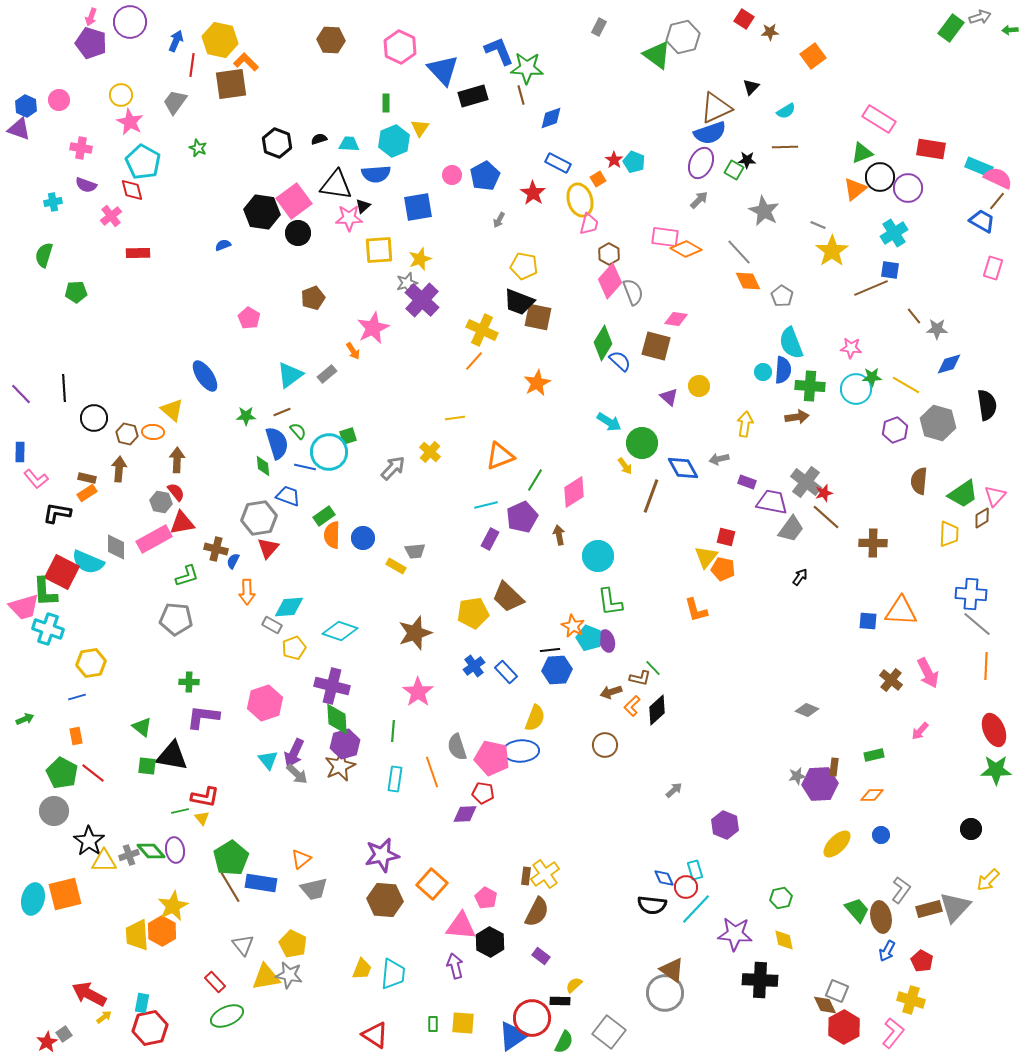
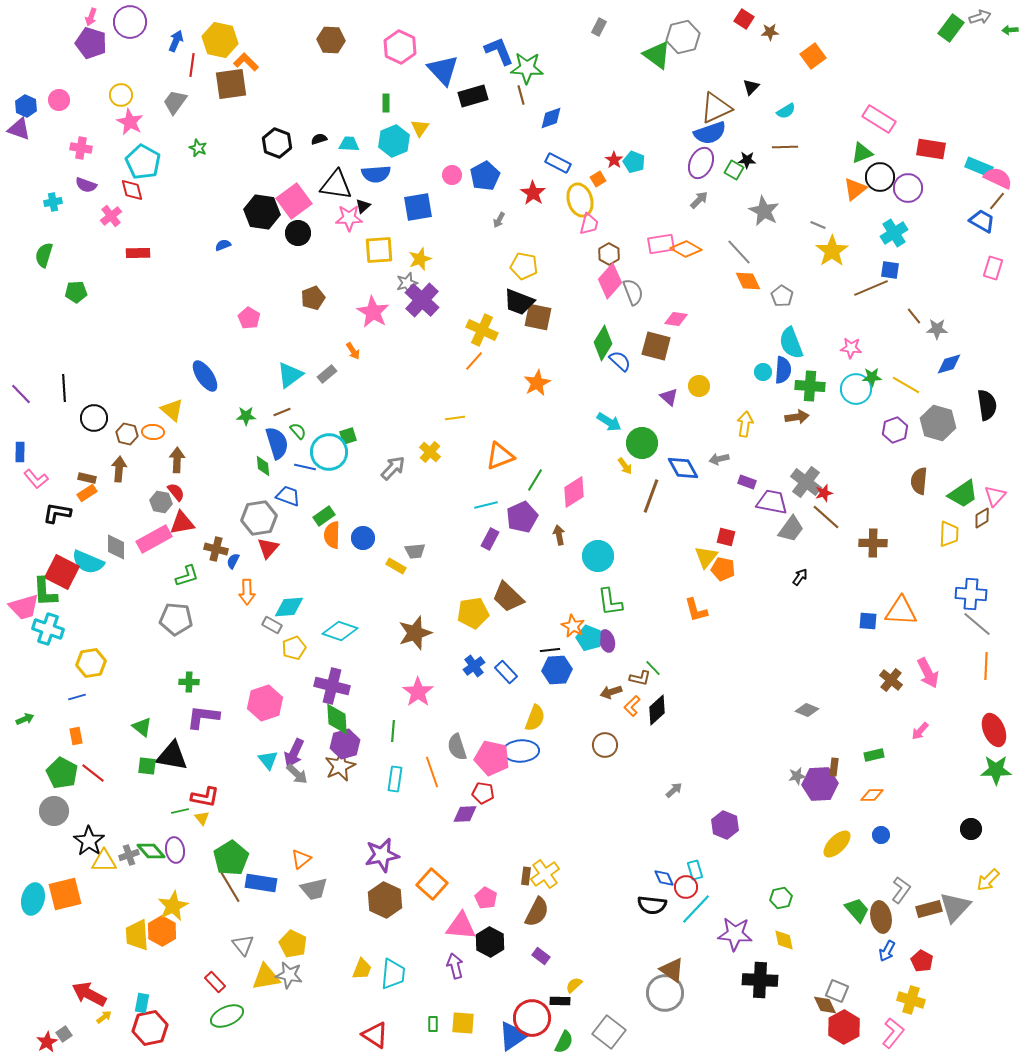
pink rectangle at (665, 237): moved 4 px left, 7 px down; rotated 16 degrees counterclockwise
pink star at (373, 328): moved 16 px up; rotated 16 degrees counterclockwise
brown hexagon at (385, 900): rotated 20 degrees clockwise
